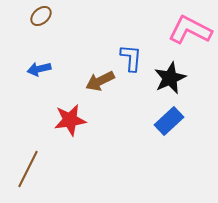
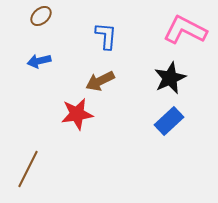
pink L-shape: moved 5 px left
blue L-shape: moved 25 px left, 22 px up
blue arrow: moved 8 px up
red star: moved 7 px right, 6 px up
